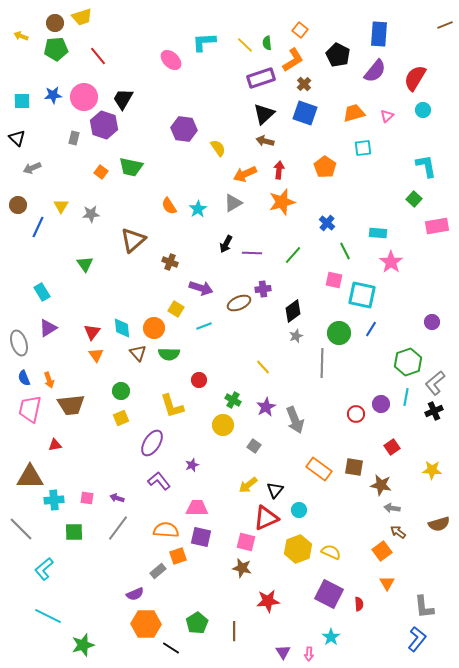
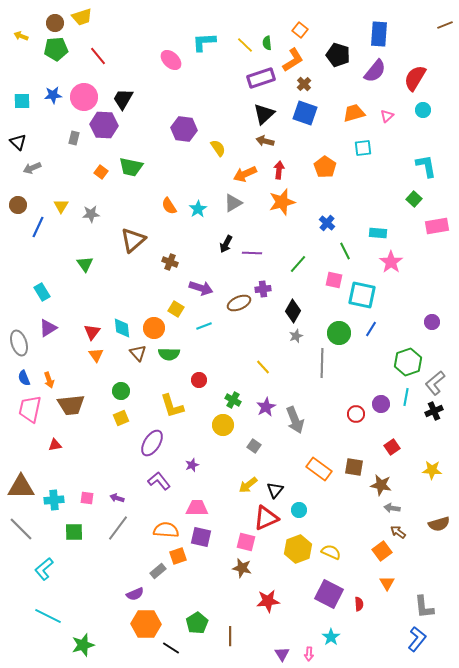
black pentagon at (338, 55): rotated 10 degrees counterclockwise
purple hexagon at (104, 125): rotated 16 degrees counterclockwise
black triangle at (17, 138): moved 1 px right, 4 px down
green line at (293, 255): moved 5 px right, 9 px down
black diamond at (293, 311): rotated 25 degrees counterclockwise
brown triangle at (30, 477): moved 9 px left, 10 px down
brown line at (234, 631): moved 4 px left, 5 px down
purple triangle at (283, 652): moved 1 px left, 2 px down
